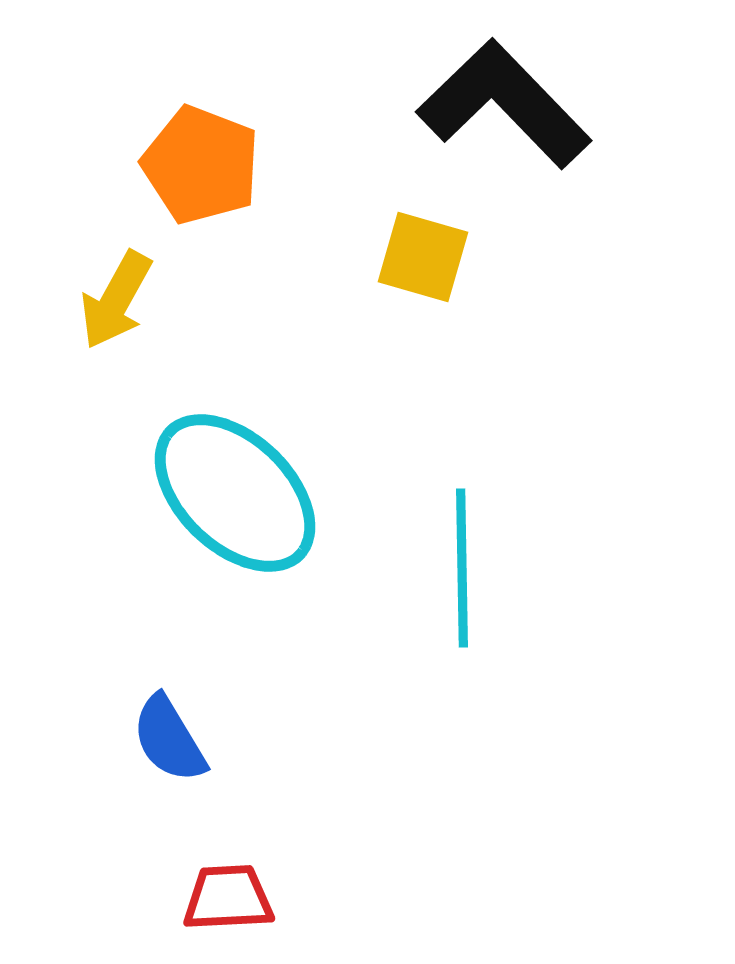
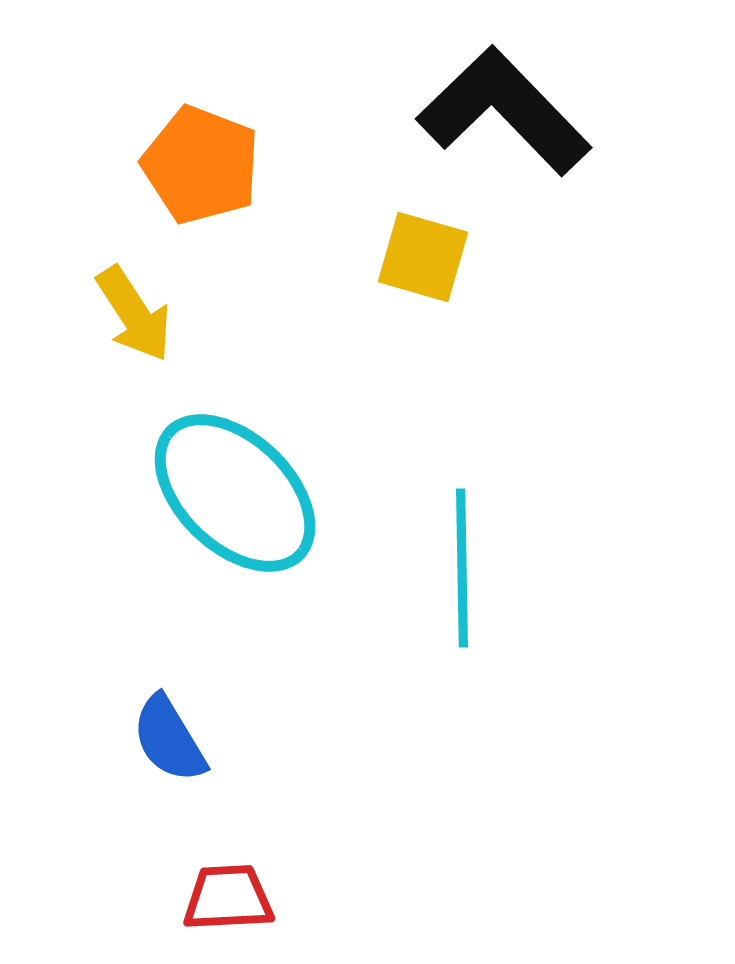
black L-shape: moved 7 px down
yellow arrow: moved 18 px right, 14 px down; rotated 62 degrees counterclockwise
